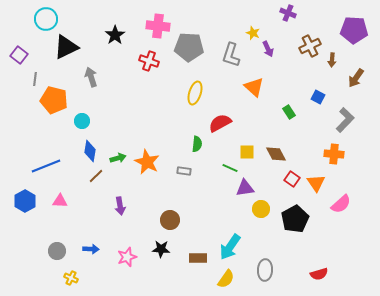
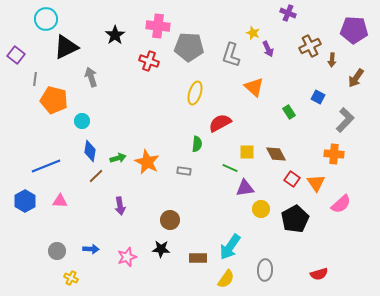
purple square at (19, 55): moved 3 px left
